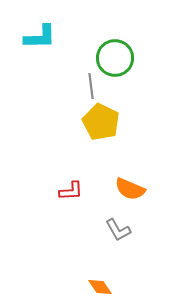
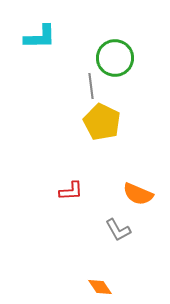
yellow pentagon: moved 1 px right
orange semicircle: moved 8 px right, 5 px down
